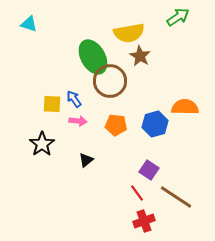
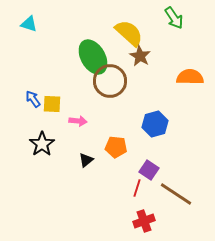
green arrow: moved 4 px left, 1 px down; rotated 90 degrees clockwise
yellow semicircle: rotated 128 degrees counterclockwise
blue arrow: moved 41 px left
orange semicircle: moved 5 px right, 30 px up
orange pentagon: moved 22 px down
red line: moved 5 px up; rotated 54 degrees clockwise
brown line: moved 3 px up
